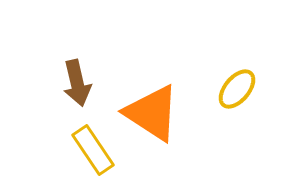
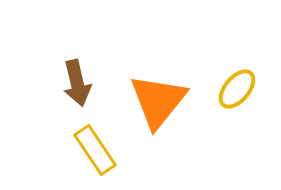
orange triangle: moved 6 px right, 12 px up; rotated 36 degrees clockwise
yellow rectangle: moved 2 px right
